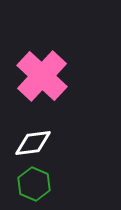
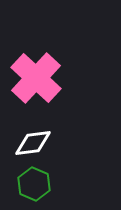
pink cross: moved 6 px left, 2 px down
